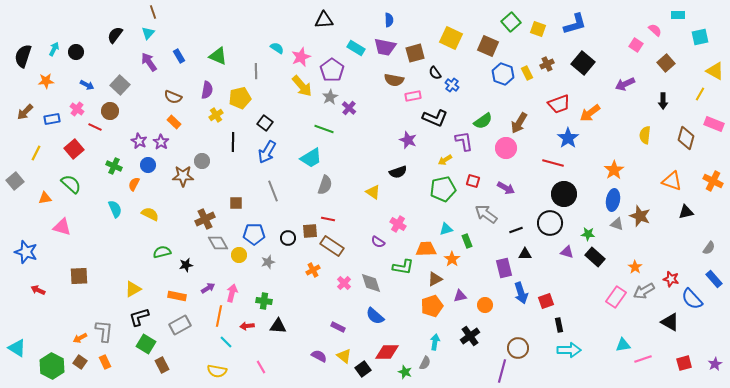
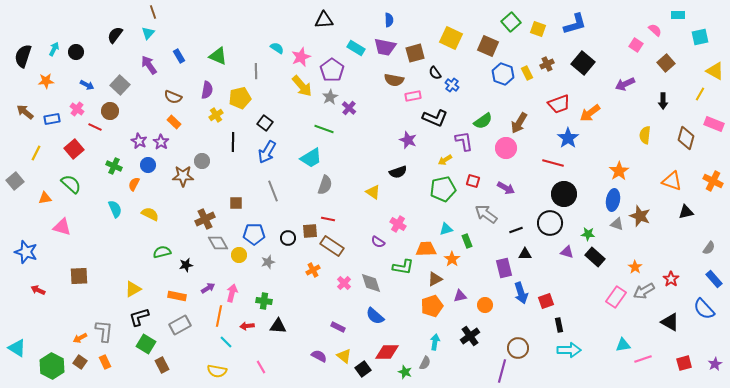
purple arrow at (149, 62): moved 3 px down
brown arrow at (25, 112): rotated 84 degrees clockwise
orange star at (614, 170): moved 5 px right, 1 px down
red star at (671, 279): rotated 21 degrees clockwise
blue semicircle at (692, 299): moved 12 px right, 10 px down
